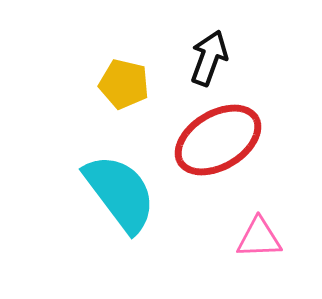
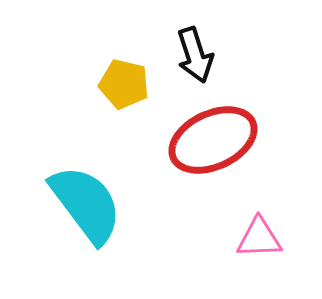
black arrow: moved 14 px left, 3 px up; rotated 142 degrees clockwise
red ellipse: moved 5 px left; rotated 6 degrees clockwise
cyan semicircle: moved 34 px left, 11 px down
